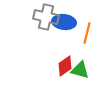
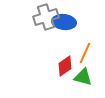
gray cross: rotated 30 degrees counterclockwise
orange line: moved 2 px left, 20 px down; rotated 10 degrees clockwise
green triangle: moved 3 px right, 7 px down
